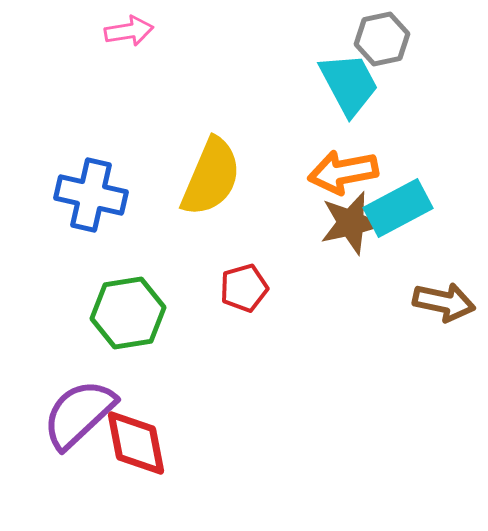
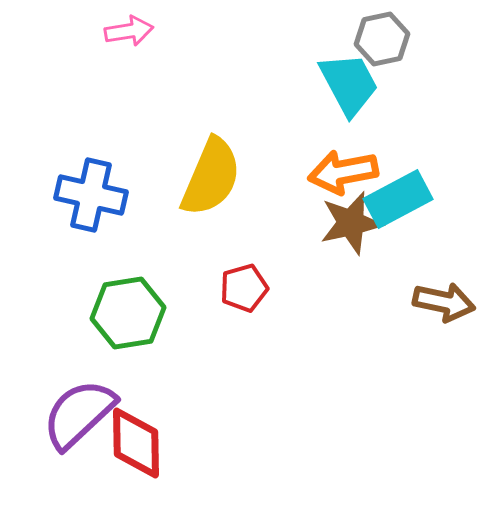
cyan rectangle: moved 9 px up
red diamond: rotated 10 degrees clockwise
